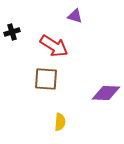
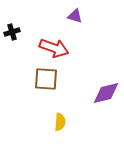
red arrow: moved 2 px down; rotated 12 degrees counterclockwise
purple diamond: rotated 16 degrees counterclockwise
